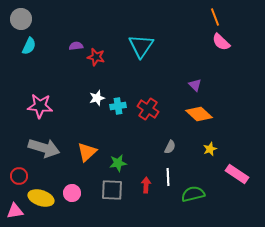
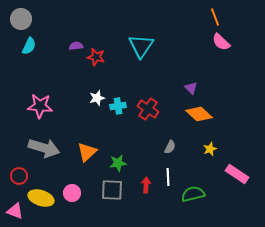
purple triangle: moved 4 px left, 3 px down
pink triangle: rotated 30 degrees clockwise
